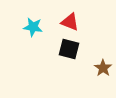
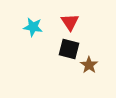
red triangle: rotated 36 degrees clockwise
brown star: moved 14 px left, 3 px up
